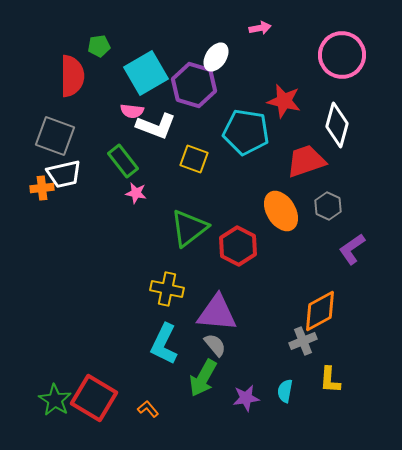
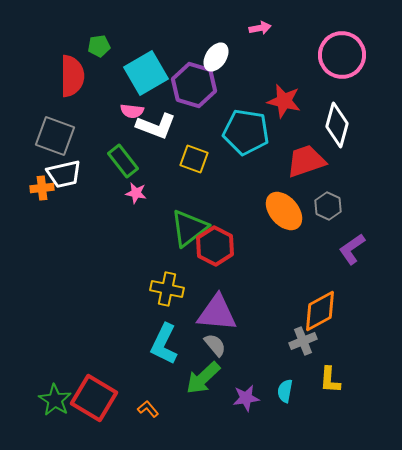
orange ellipse: moved 3 px right; rotated 9 degrees counterclockwise
red hexagon: moved 23 px left
green arrow: rotated 18 degrees clockwise
